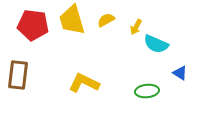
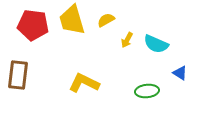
yellow arrow: moved 9 px left, 13 px down
